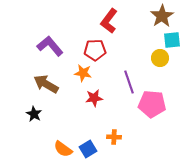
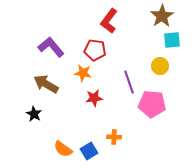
purple L-shape: moved 1 px right, 1 px down
red pentagon: rotated 10 degrees clockwise
yellow circle: moved 8 px down
blue square: moved 1 px right, 2 px down
